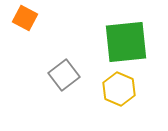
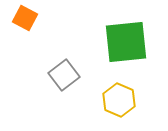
yellow hexagon: moved 11 px down
